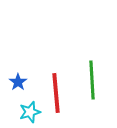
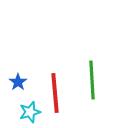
red line: moved 1 px left
